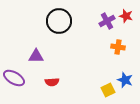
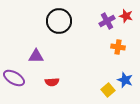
yellow square: rotated 16 degrees counterclockwise
